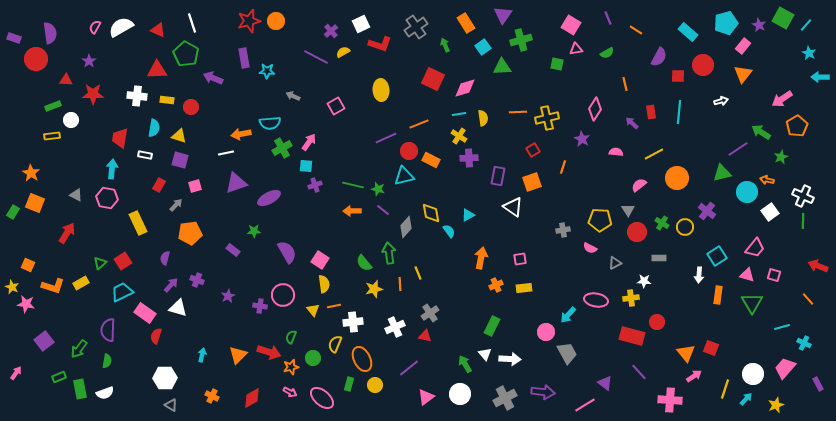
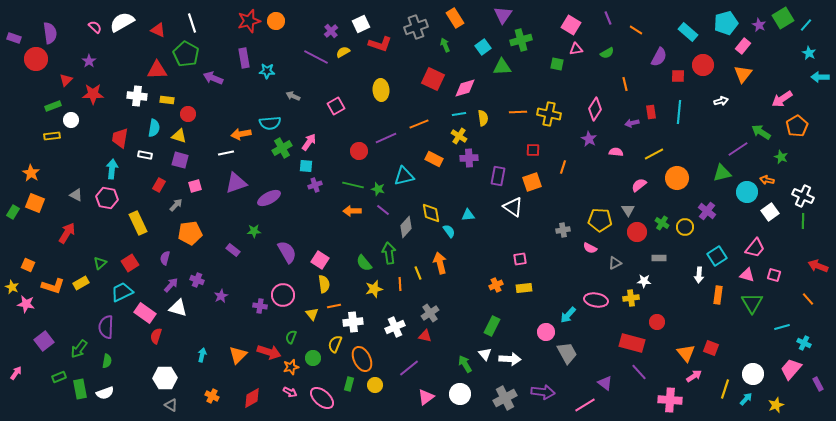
green square at (783, 18): rotated 30 degrees clockwise
orange rectangle at (466, 23): moved 11 px left, 5 px up
pink semicircle at (95, 27): rotated 104 degrees clockwise
white semicircle at (121, 27): moved 1 px right, 5 px up
gray cross at (416, 27): rotated 15 degrees clockwise
red triangle at (66, 80): rotated 48 degrees counterclockwise
red circle at (191, 107): moved 3 px left, 7 px down
yellow cross at (547, 118): moved 2 px right, 4 px up; rotated 25 degrees clockwise
purple arrow at (632, 123): rotated 56 degrees counterclockwise
purple star at (582, 139): moved 7 px right
red square at (533, 150): rotated 32 degrees clockwise
red circle at (409, 151): moved 50 px left
green star at (781, 157): rotated 24 degrees counterclockwise
orange rectangle at (431, 160): moved 3 px right, 1 px up
cyan triangle at (468, 215): rotated 24 degrees clockwise
orange arrow at (481, 258): moved 41 px left, 5 px down; rotated 25 degrees counterclockwise
red square at (123, 261): moved 7 px right, 2 px down
purple star at (228, 296): moved 7 px left
yellow triangle at (313, 310): moved 1 px left, 4 px down
purple semicircle at (108, 330): moved 2 px left, 3 px up
red rectangle at (632, 336): moved 7 px down
pink trapezoid at (785, 368): moved 6 px right, 1 px down
